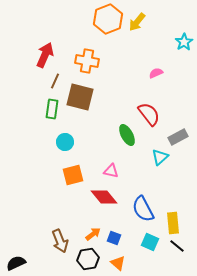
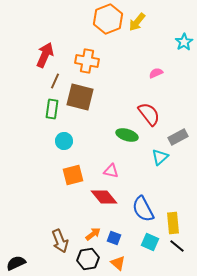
green ellipse: rotated 45 degrees counterclockwise
cyan circle: moved 1 px left, 1 px up
